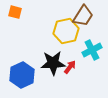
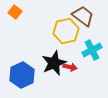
orange square: rotated 24 degrees clockwise
brown trapezoid: rotated 85 degrees counterclockwise
black star: moved 1 px right; rotated 20 degrees counterclockwise
red arrow: rotated 64 degrees clockwise
